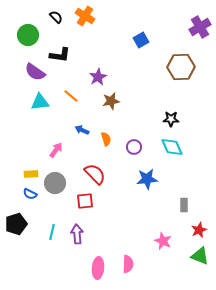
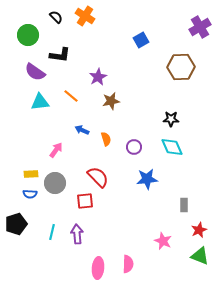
red semicircle: moved 3 px right, 3 px down
blue semicircle: rotated 24 degrees counterclockwise
